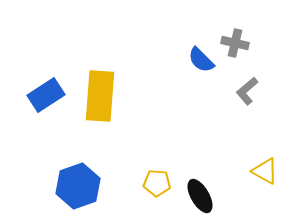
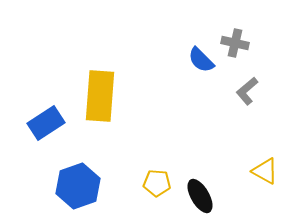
blue rectangle: moved 28 px down
